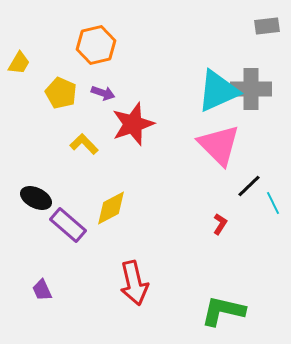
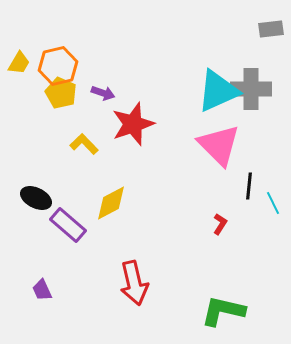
gray rectangle: moved 4 px right, 3 px down
orange hexagon: moved 38 px left, 21 px down
black line: rotated 40 degrees counterclockwise
yellow diamond: moved 5 px up
